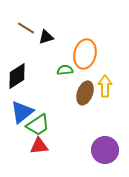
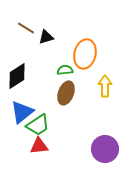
brown ellipse: moved 19 px left
purple circle: moved 1 px up
